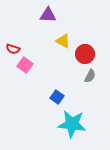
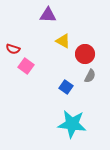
pink square: moved 1 px right, 1 px down
blue square: moved 9 px right, 10 px up
